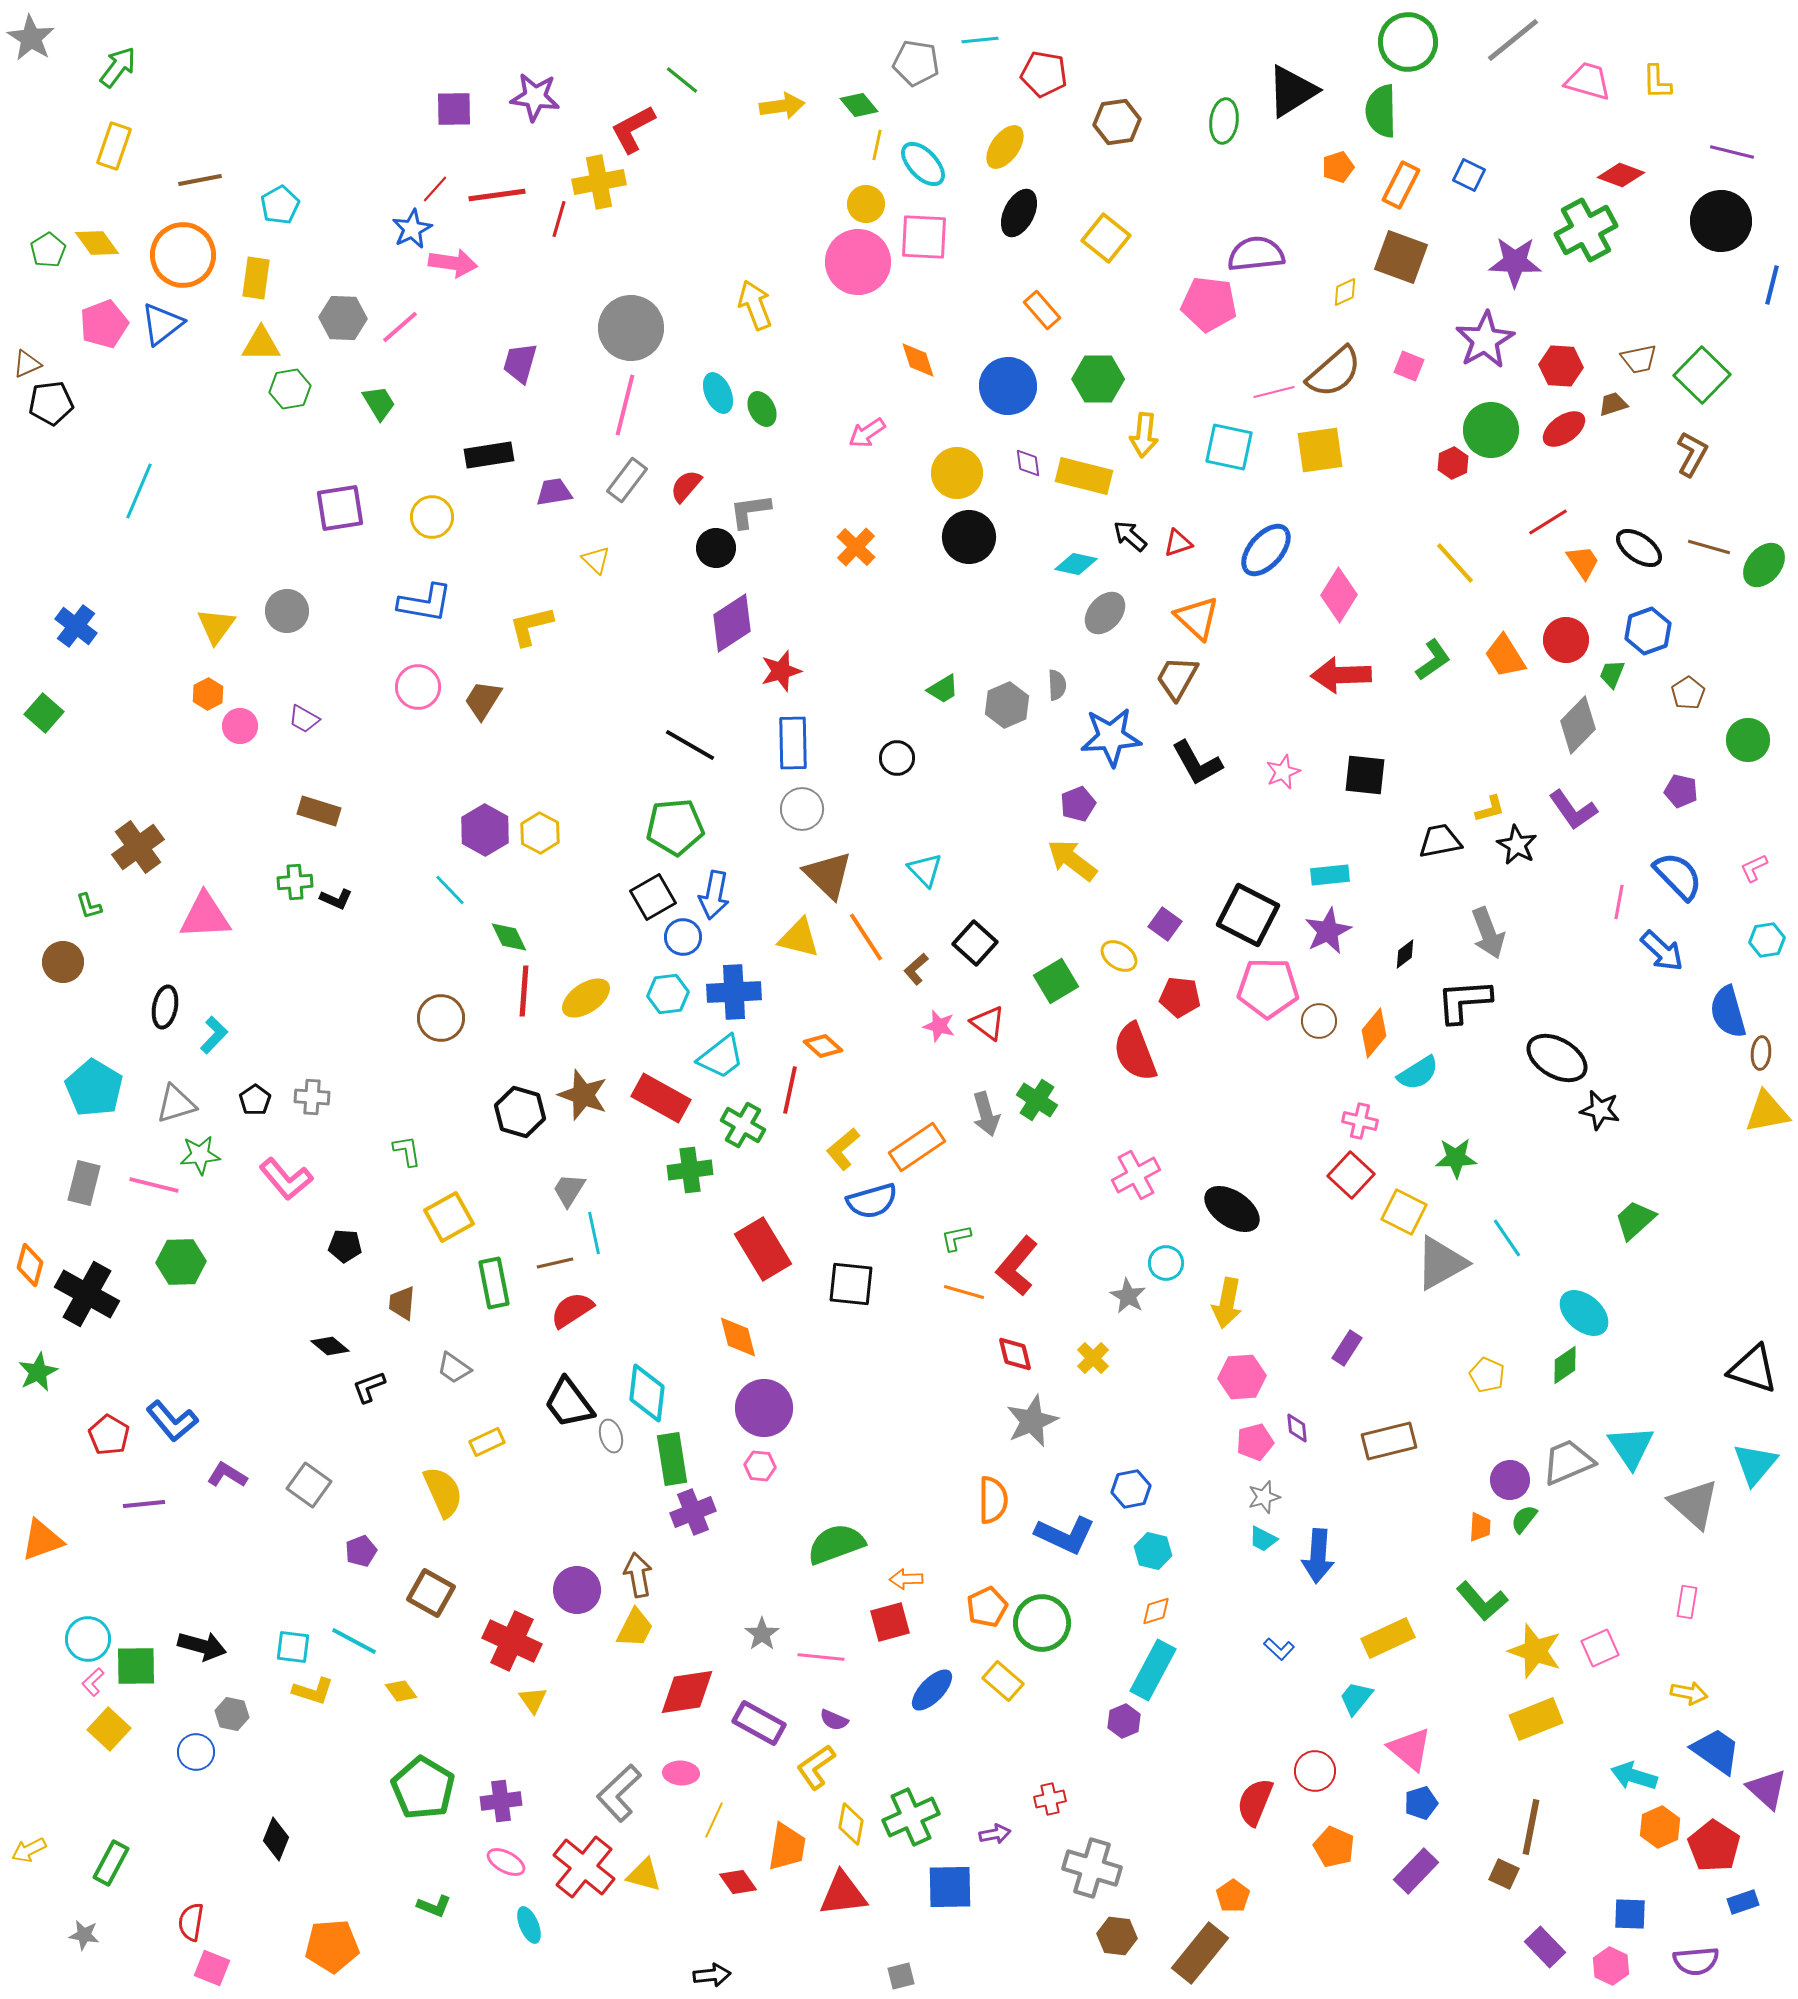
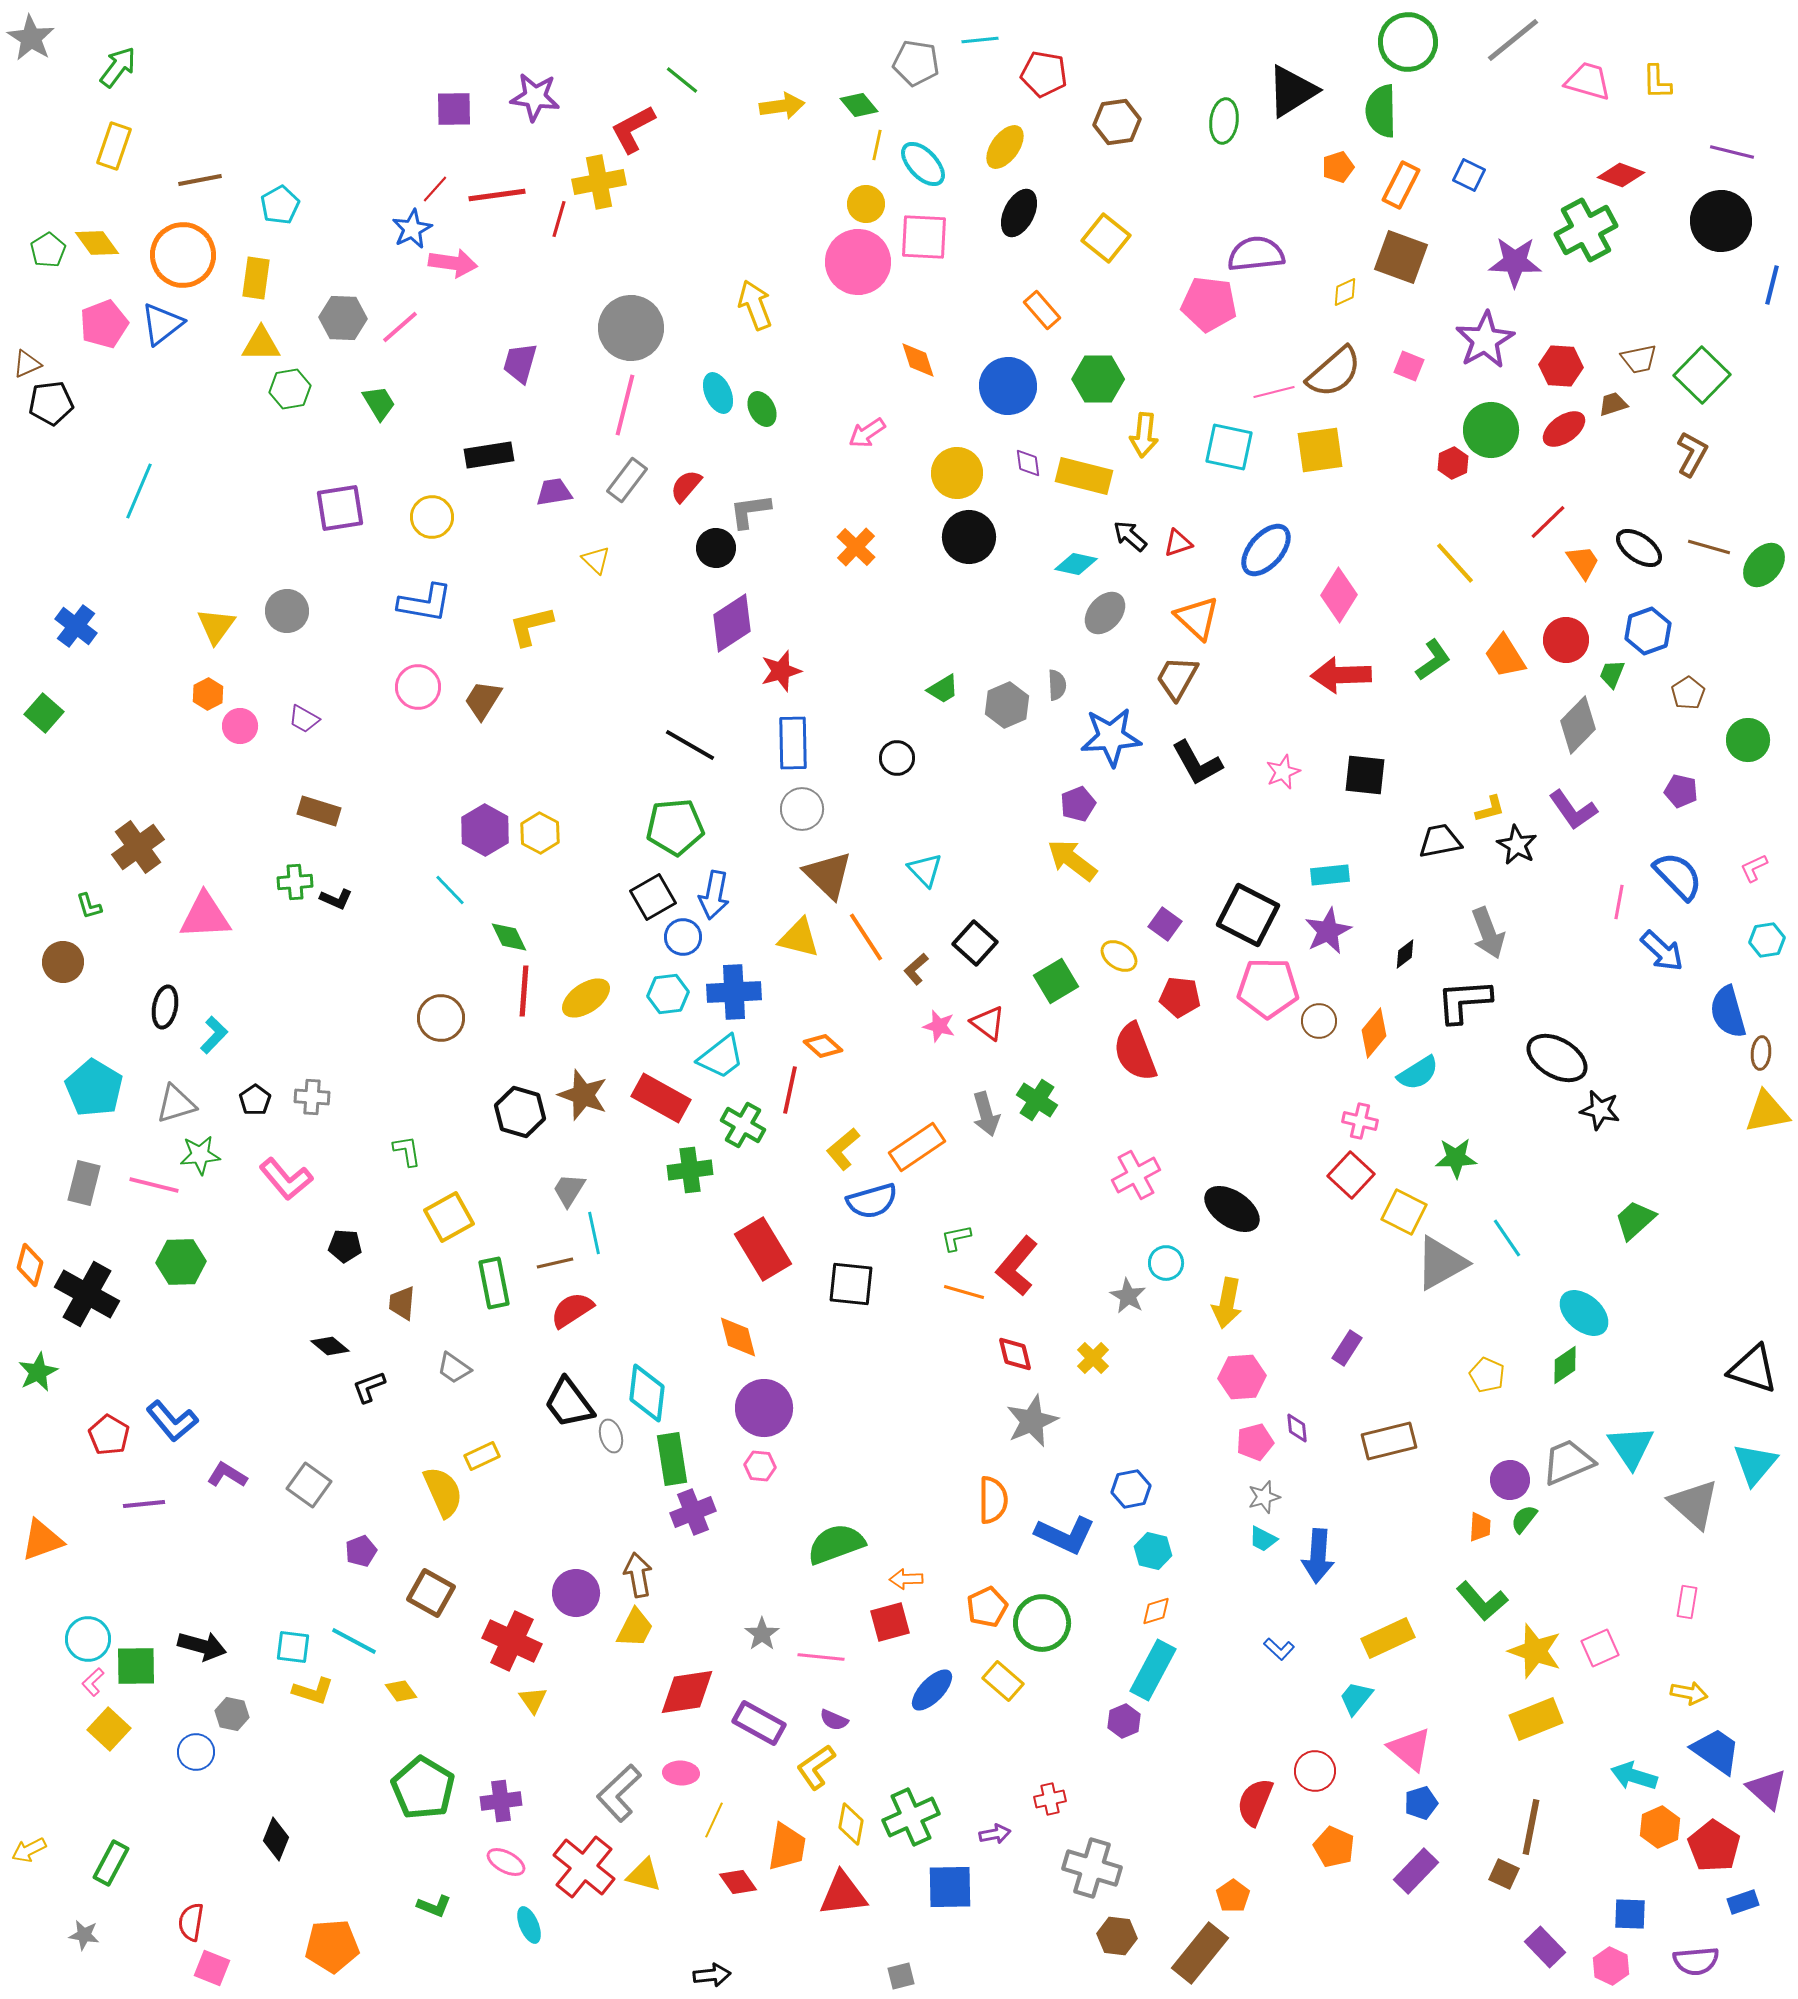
red line at (1548, 522): rotated 12 degrees counterclockwise
yellow rectangle at (487, 1442): moved 5 px left, 14 px down
purple circle at (577, 1590): moved 1 px left, 3 px down
